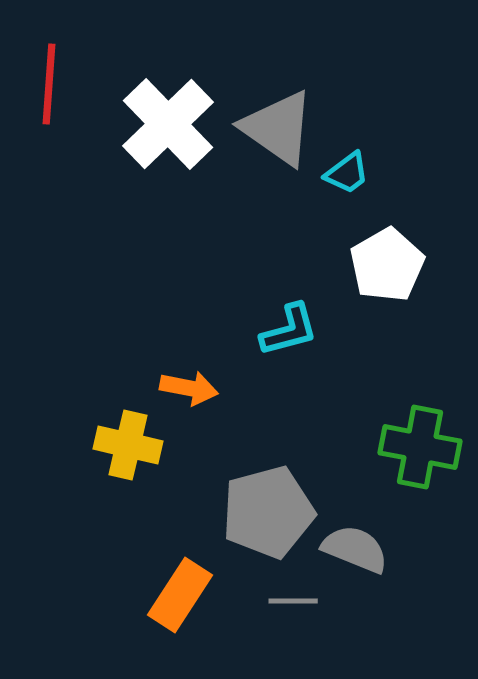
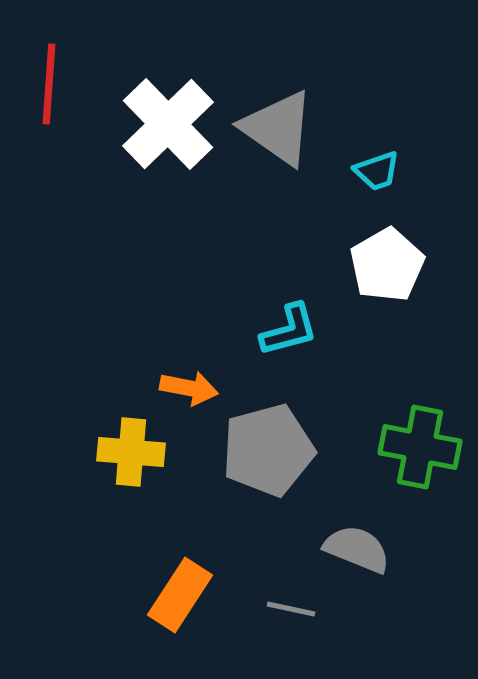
cyan trapezoid: moved 30 px right, 2 px up; rotated 18 degrees clockwise
yellow cross: moved 3 px right, 7 px down; rotated 8 degrees counterclockwise
gray pentagon: moved 62 px up
gray semicircle: moved 2 px right
gray line: moved 2 px left, 8 px down; rotated 12 degrees clockwise
